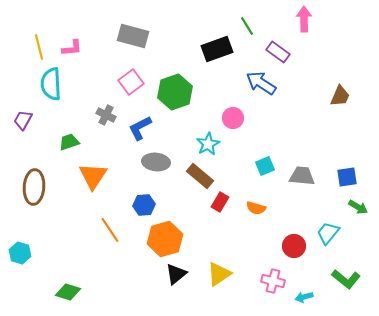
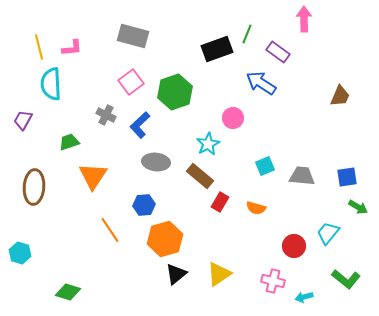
green line: moved 8 px down; rotated 54 degrees clockwise
blue L-shape: moved 3 px up; rotated 16 degrees counterclockwise
